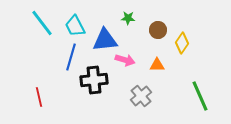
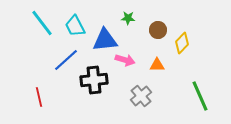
yellow diamond: rotated 10 degrees clockwise
blue line: moved 5 px left, 3 px down; rotated 32 degrees clockwise
